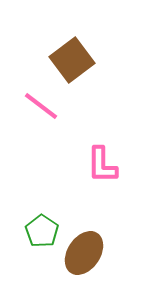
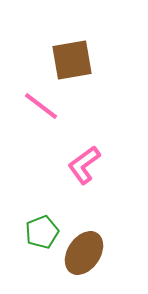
brown square: rotated 27 degrees clockwise
pink L-shape: moved 18 px left; rotated 54 degrees clockwise
green pentagon: moved 1 px down; rotated 16 degrees clockwise
